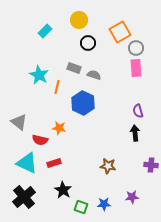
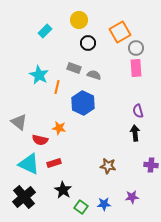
cyan triangle: moved 2 px right, 1 px down
green square: rotated 16 degrees clockwise
